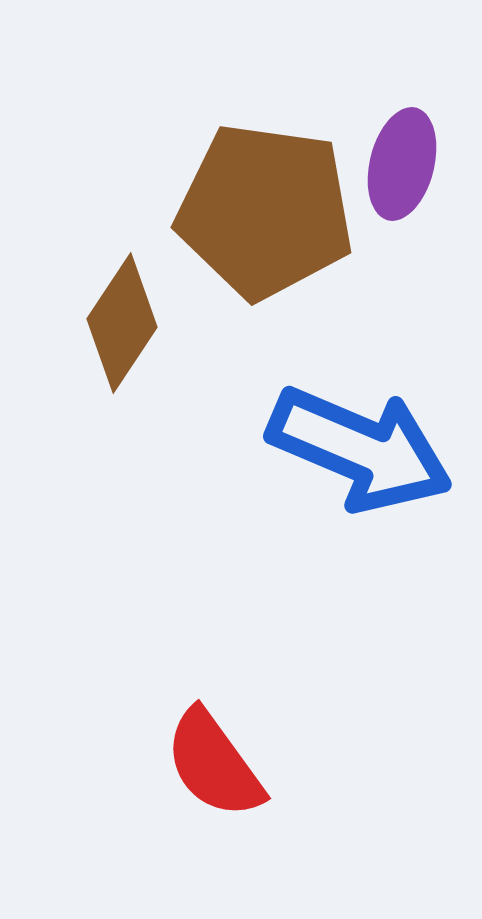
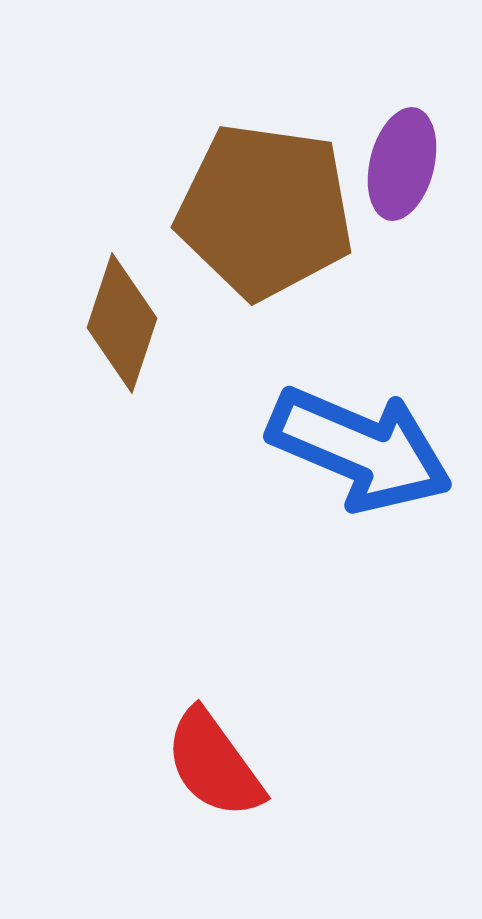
brown diamond: rotated 15 degrees counterclockwise
